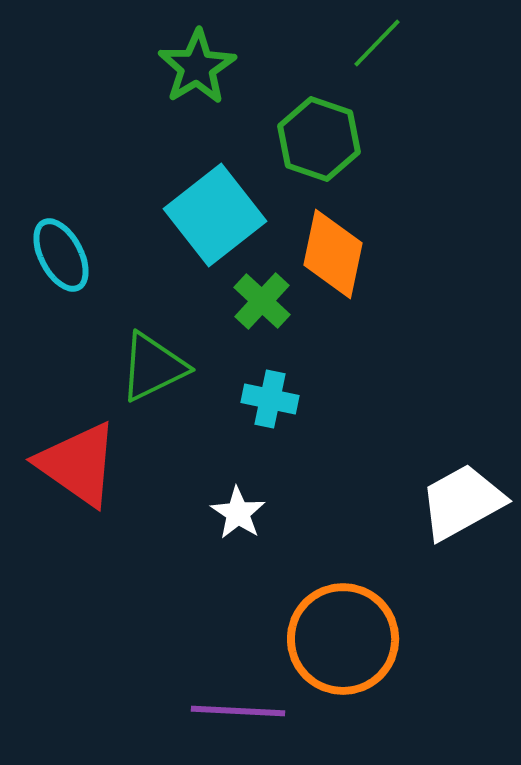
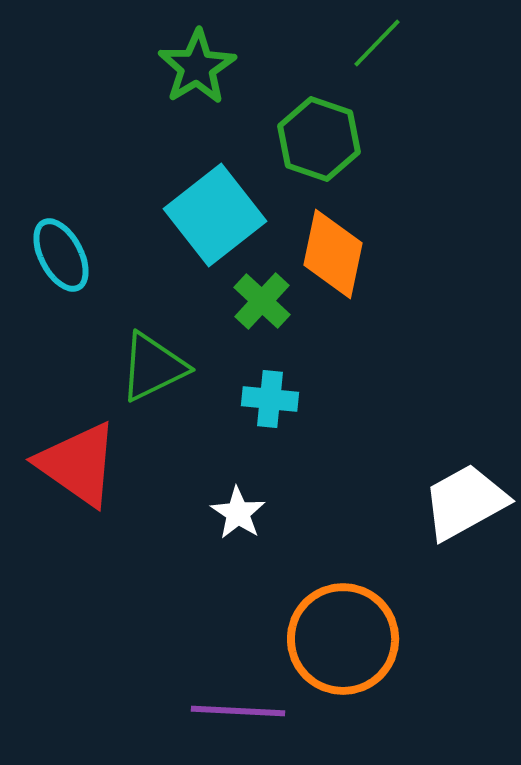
cyan cross: rotated 6 degrees counterclockwise
white trapezoid: moved 3 px right
